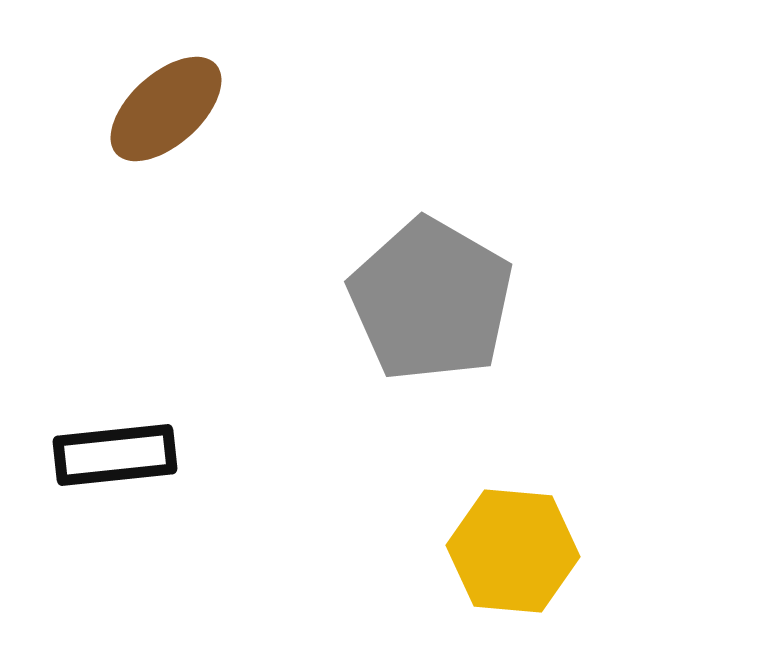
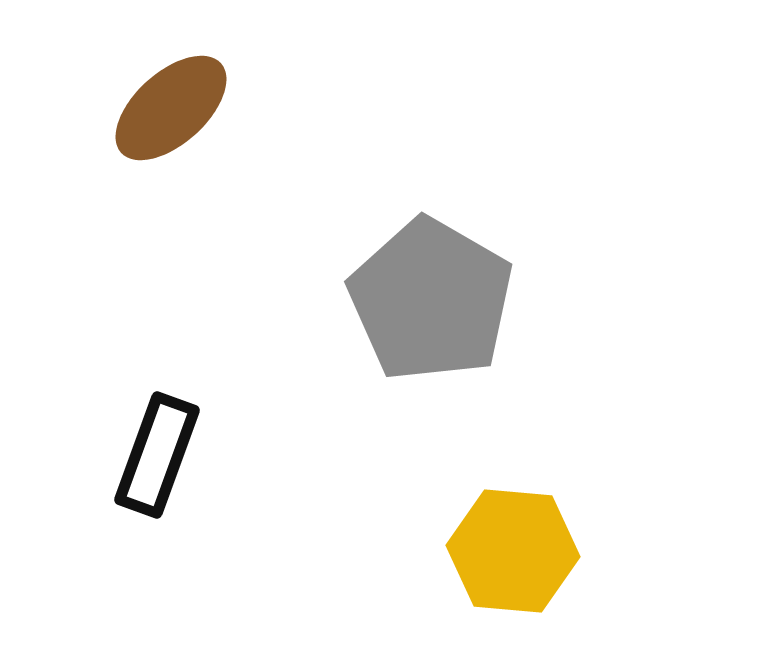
brown ellipse: moved 5 px right, 1 px up
black rectangle: moved 42 px right; rotated 64 degrees counterclockwise
